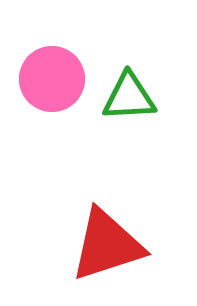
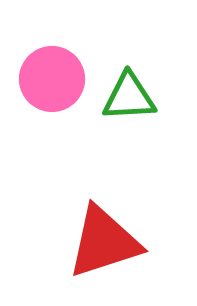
red triangle: moved 3 px left, 3 px up
